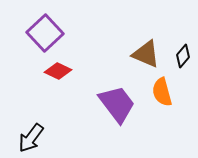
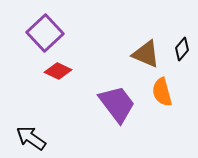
black diamond: moved 1 px left, 7 px up
black arrow: rotated 88 degrees clockwise
